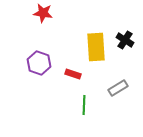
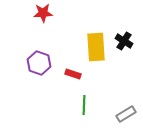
red star: rotated 12 degrees counterclockwise
black cross: moved 1 px left, 1 px down
gray rectangle: moved 8 px right, 26 px down
